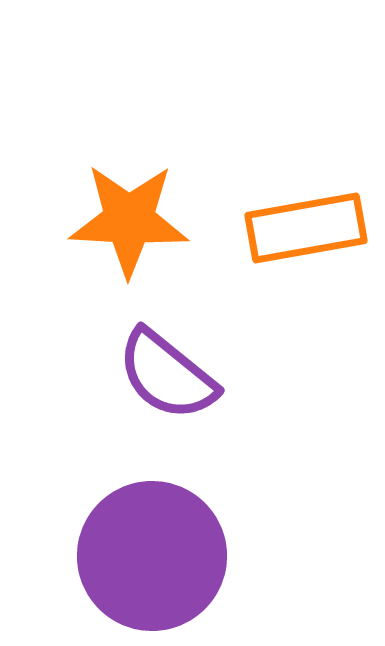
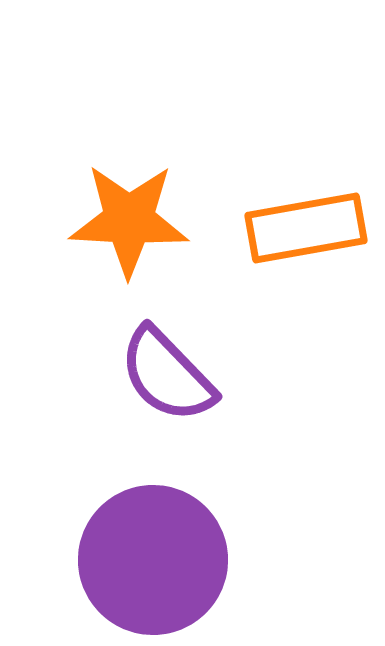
purple semicircle: rotated 7 degrees clockwise
purple circle: moved 1 px right, 4 px down
